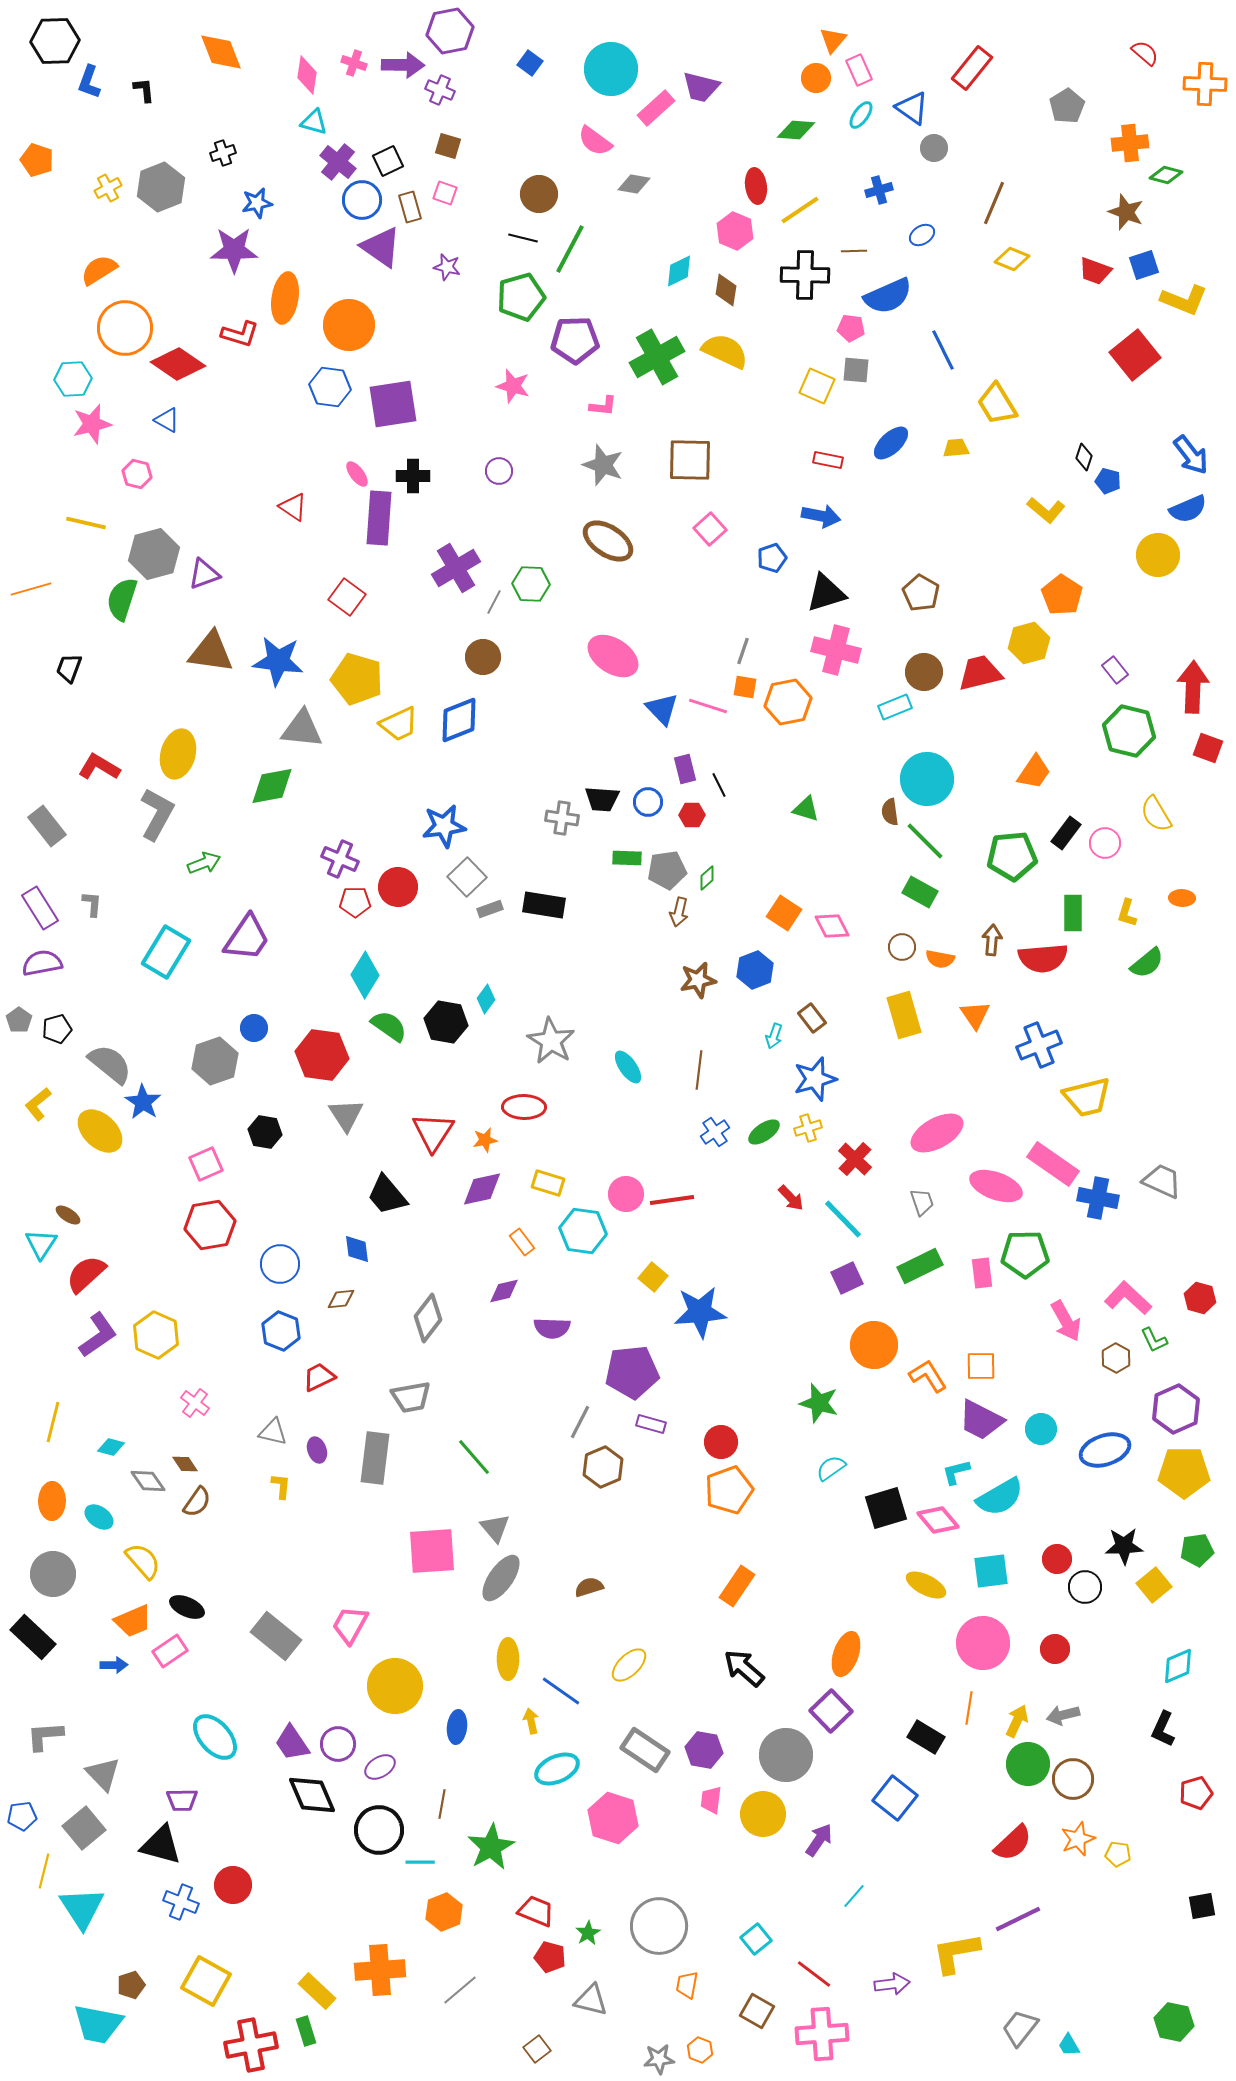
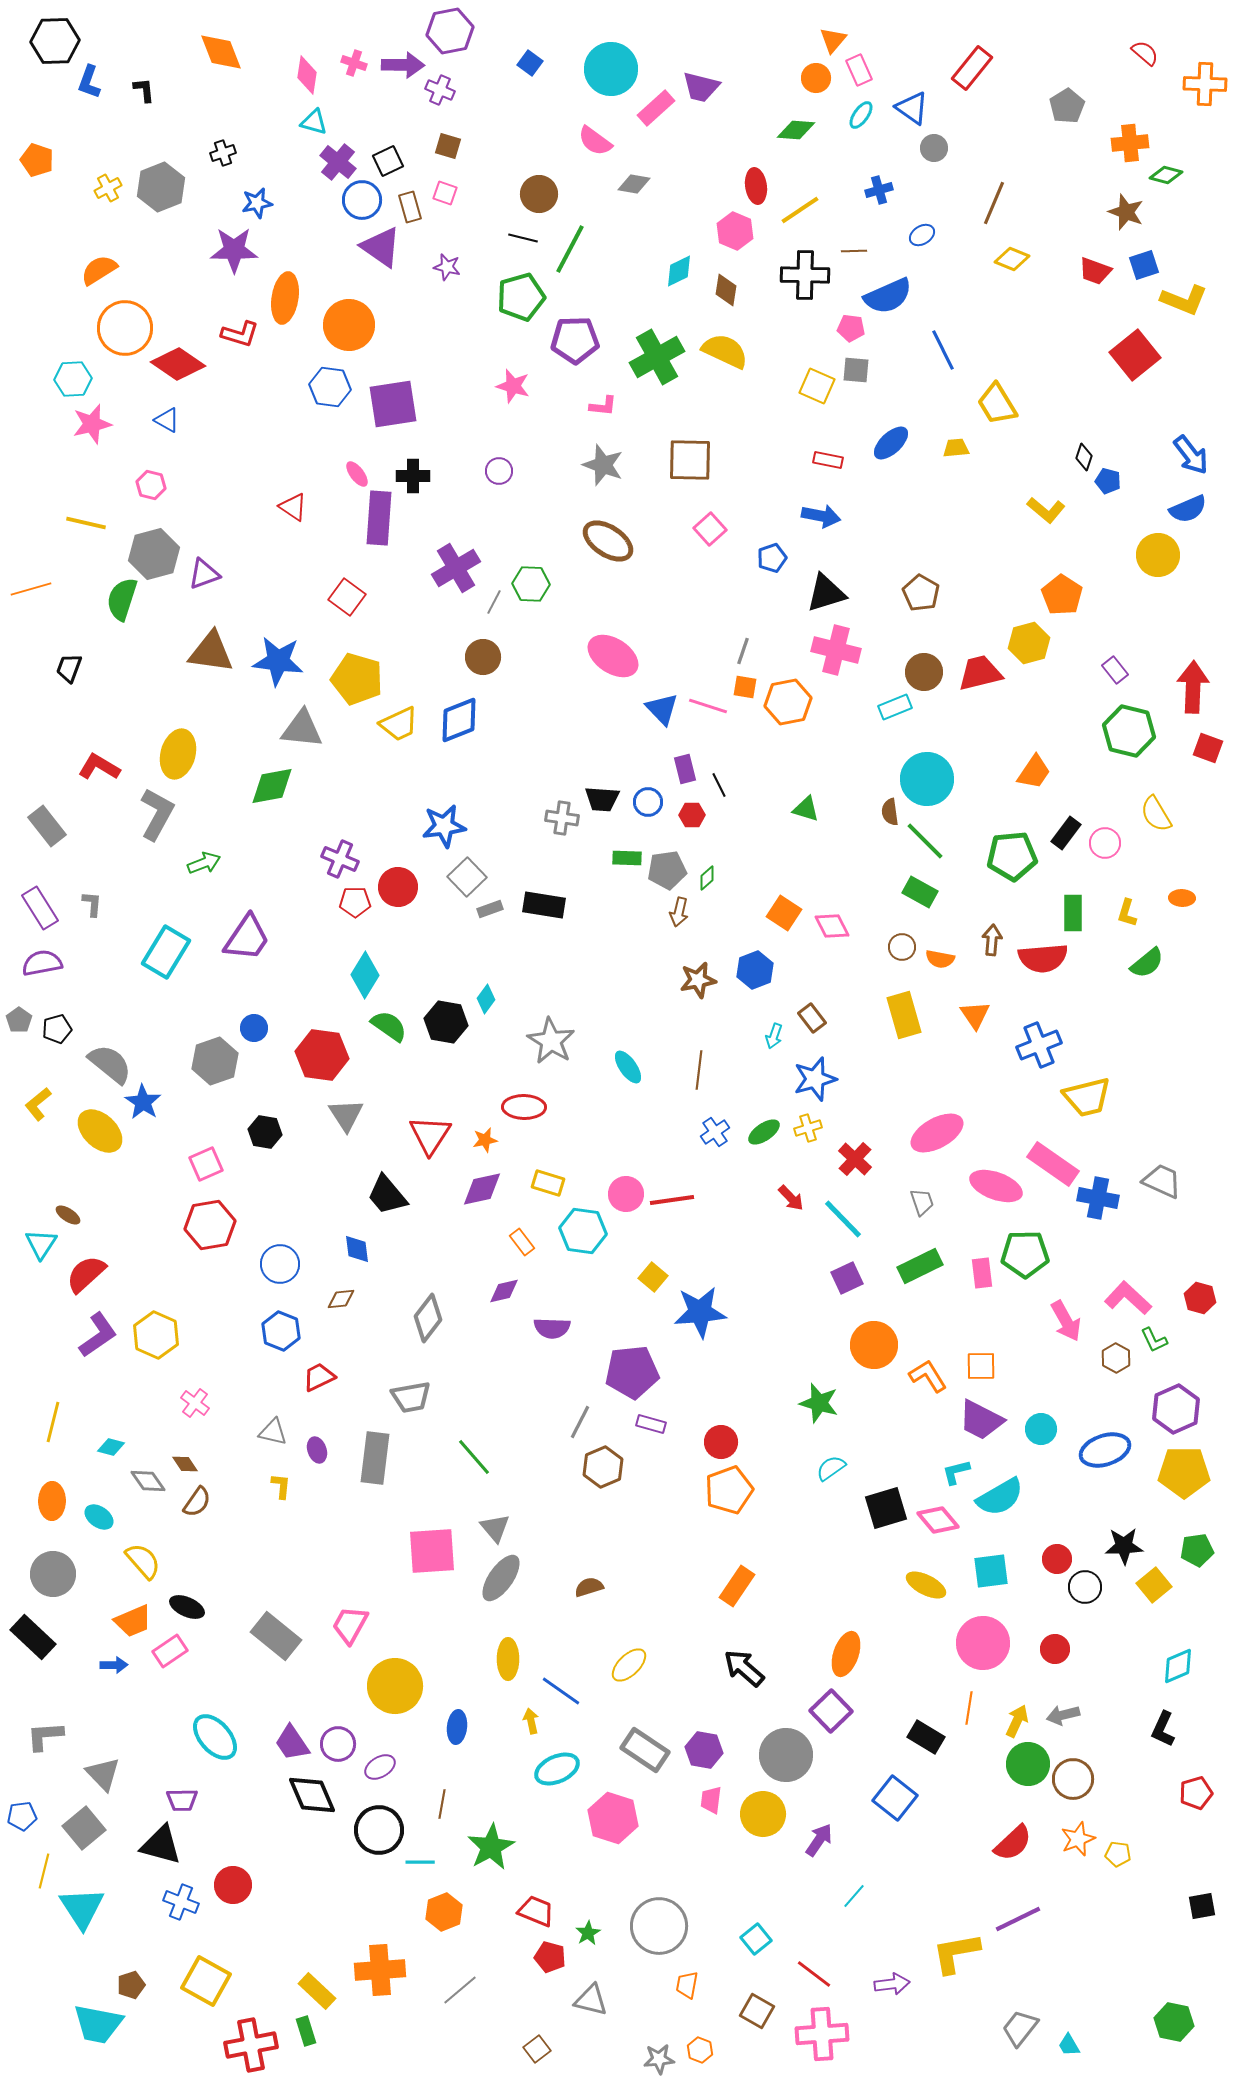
pink hexagon at (137, 474): moved 14 px right, 11 px down
red triangle at (433, 1132): moved 3 px left, 3 px down
